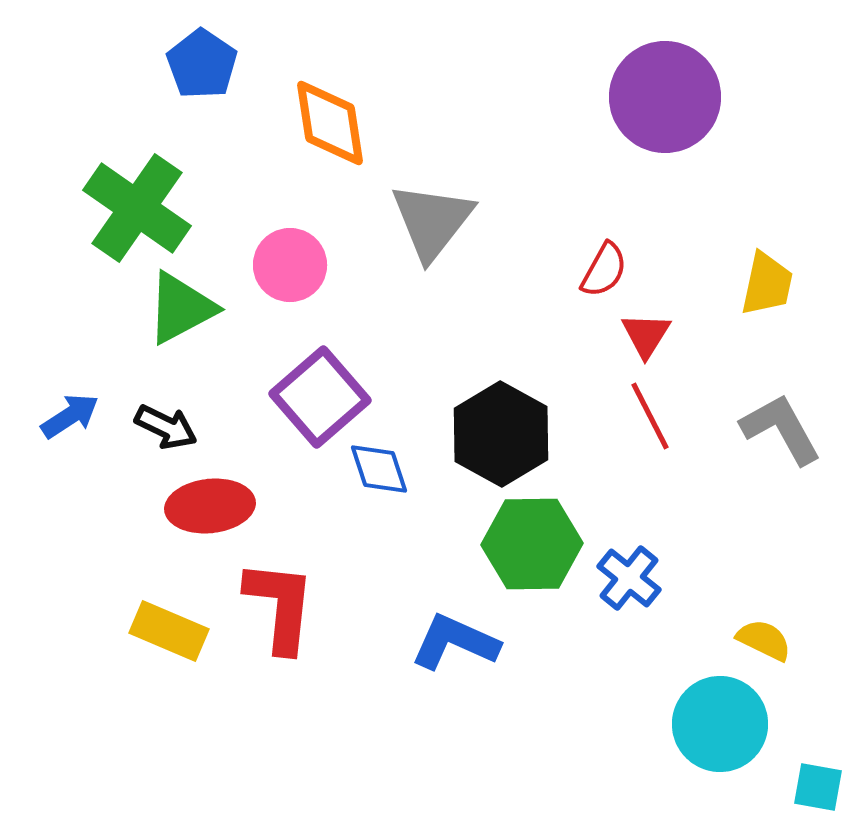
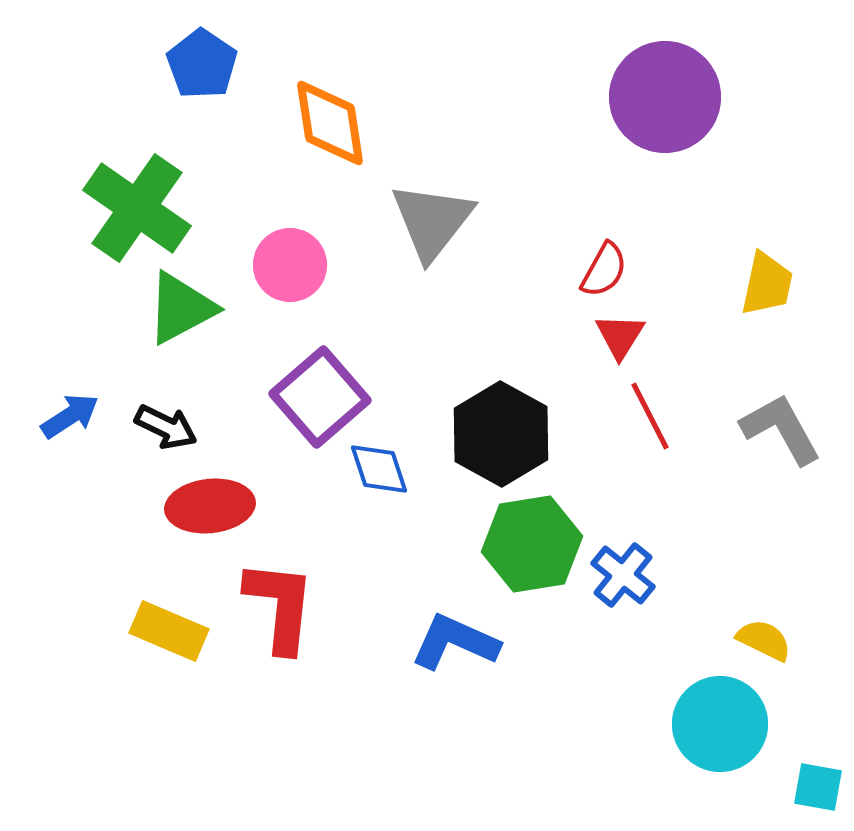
red triangle: moved 26 px left, 1 px down
green hexagon: rotated 8 degrees counterclockwise
blue cross: moved 6 px left, 3 px up
